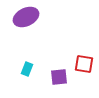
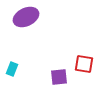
cyan rectangle: moved 15 px left
